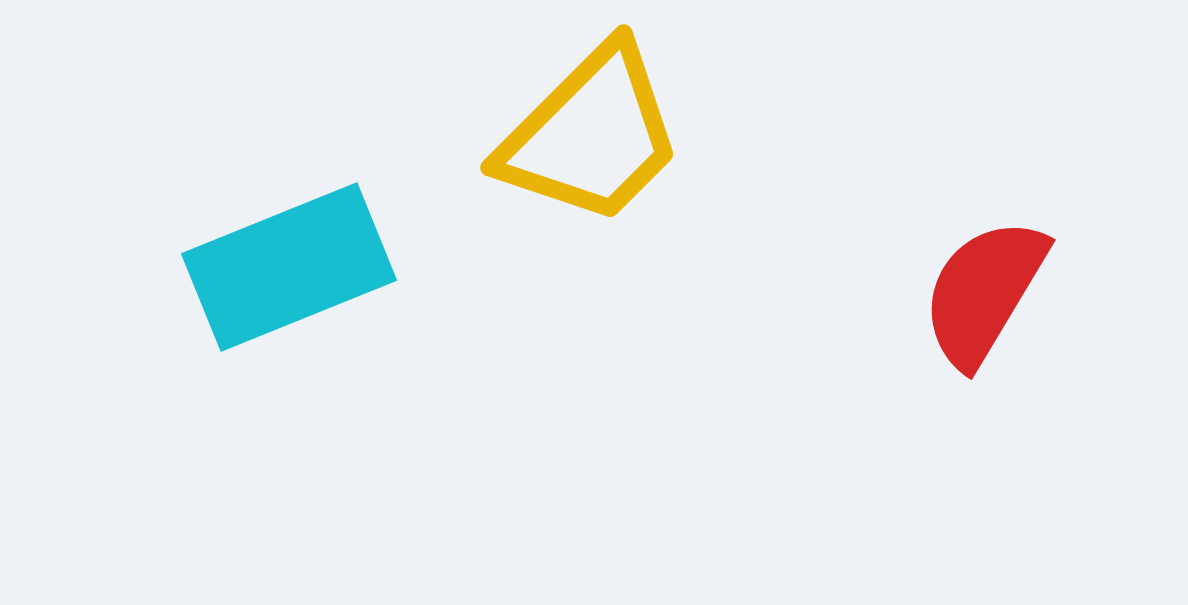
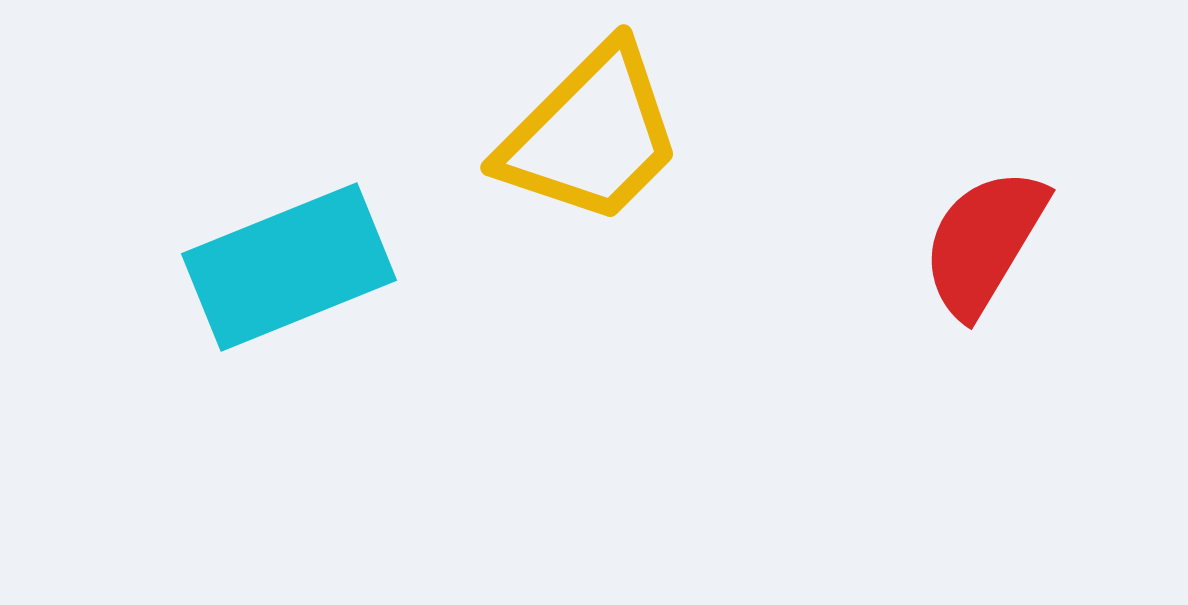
red semicircle: moved 50 px up
